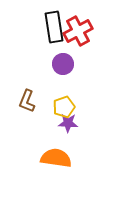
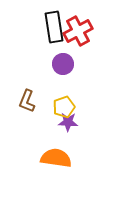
purple star: moved 1 px up
